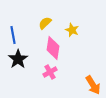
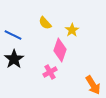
yellow semicircle: rotated 88 degrees counterclockwise
yellow star: rotated 16 degrees clockwise
blue line: rotated 54 degrees counterclockwise
pink diamond: moved 7 px right, 2 px down; rotated 10 degrees clockwise
black star: moved 4 px left
